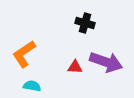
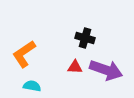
black cross: moved 15 px down
purple arrow: moved 8 px down
